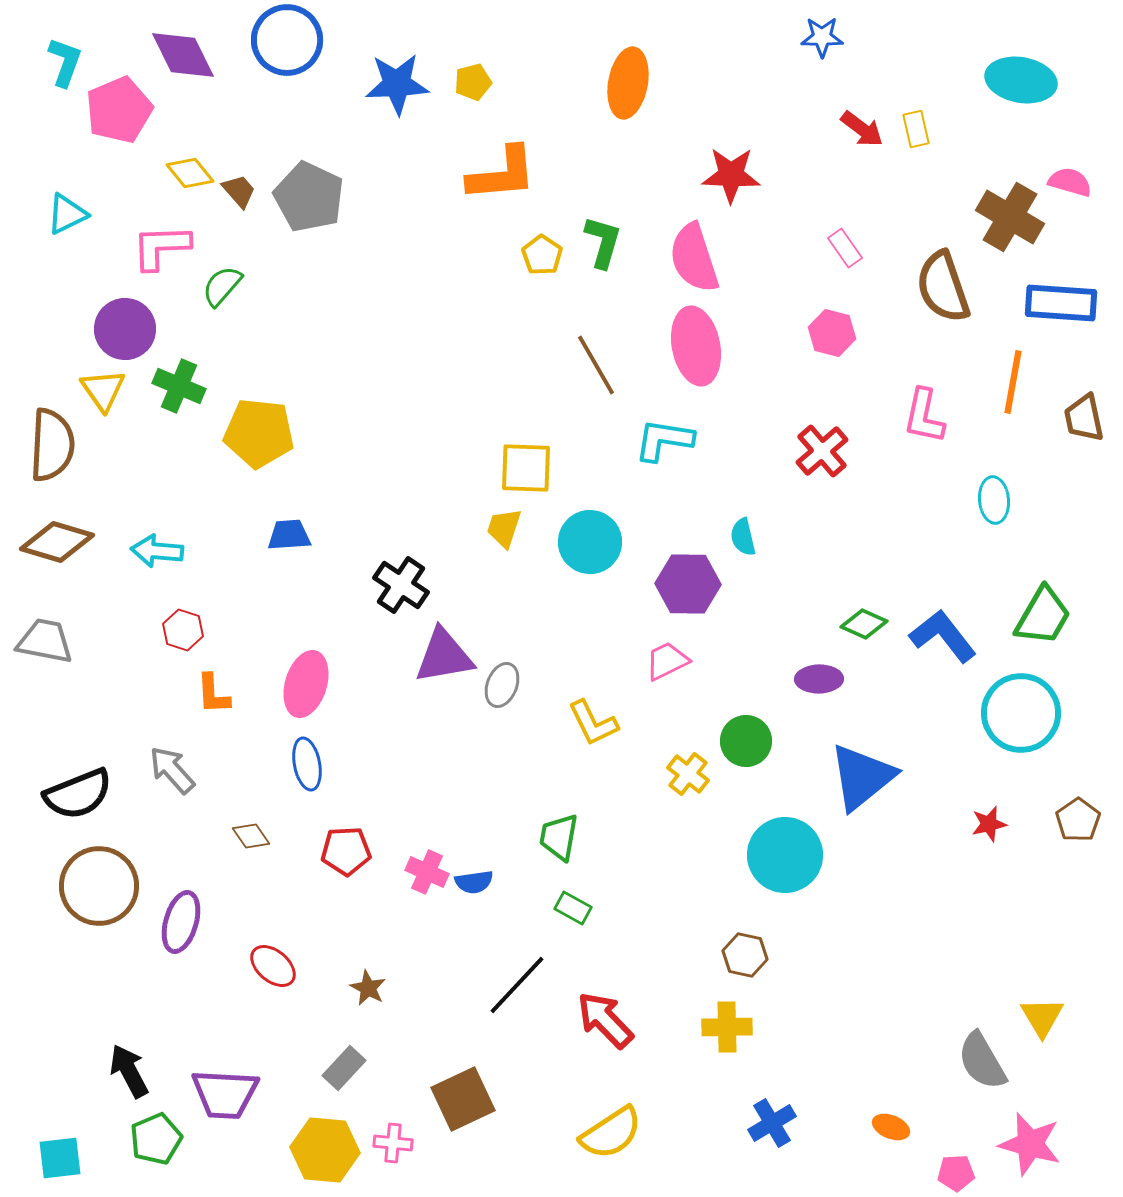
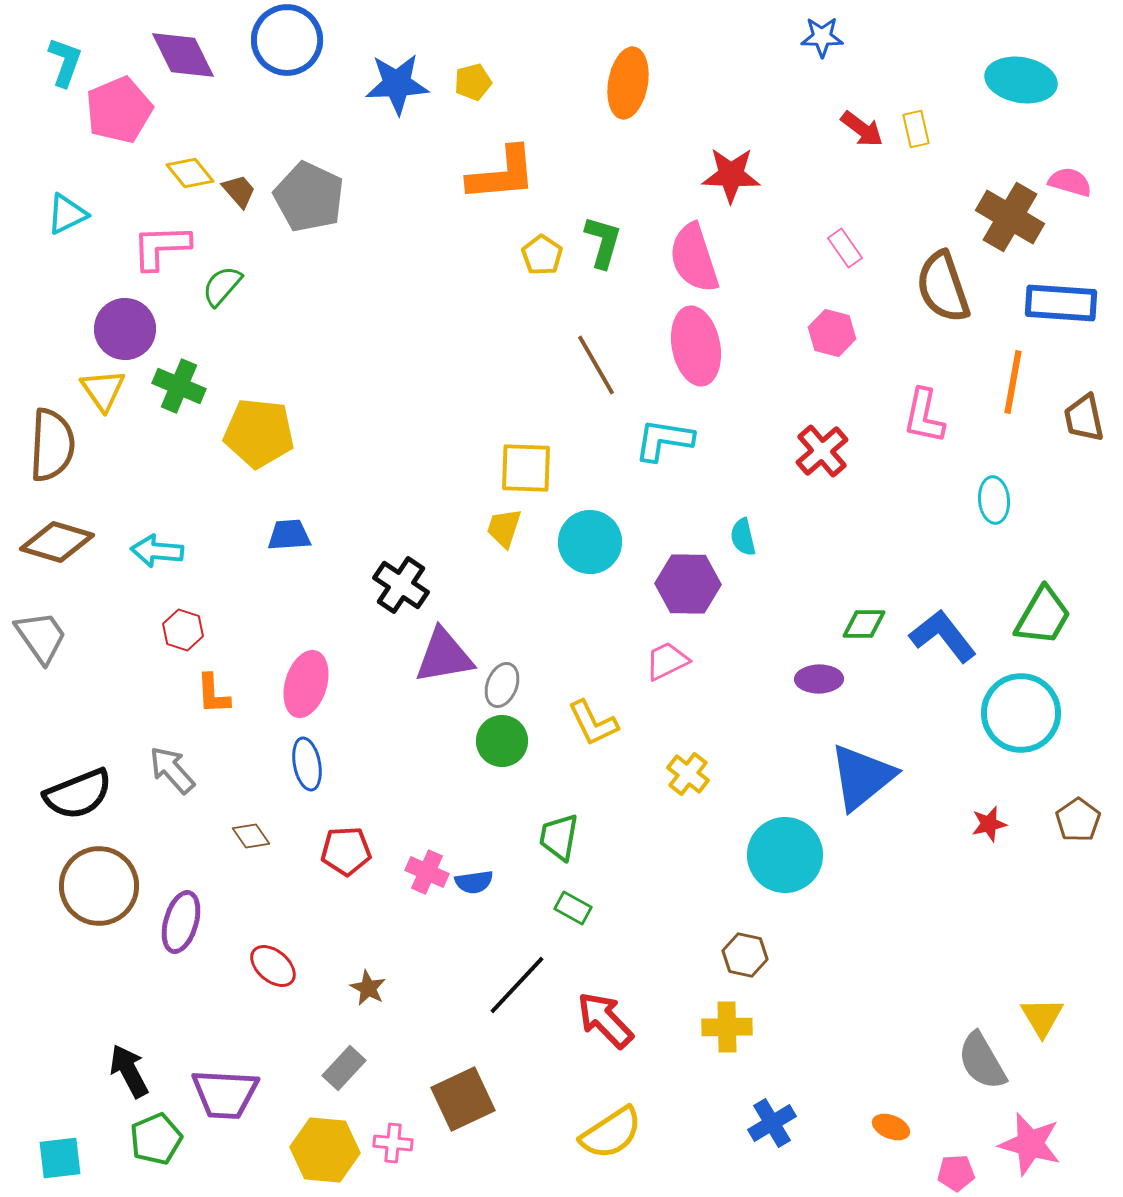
green diamond at (864, 624): rotated 24 degrees counterclockwise
gray trapezoid at (45, 641): moved 4 px left, 4 px up; rotated 44 degrees clockwise
green circle at (746, 741): moved 244 px left
